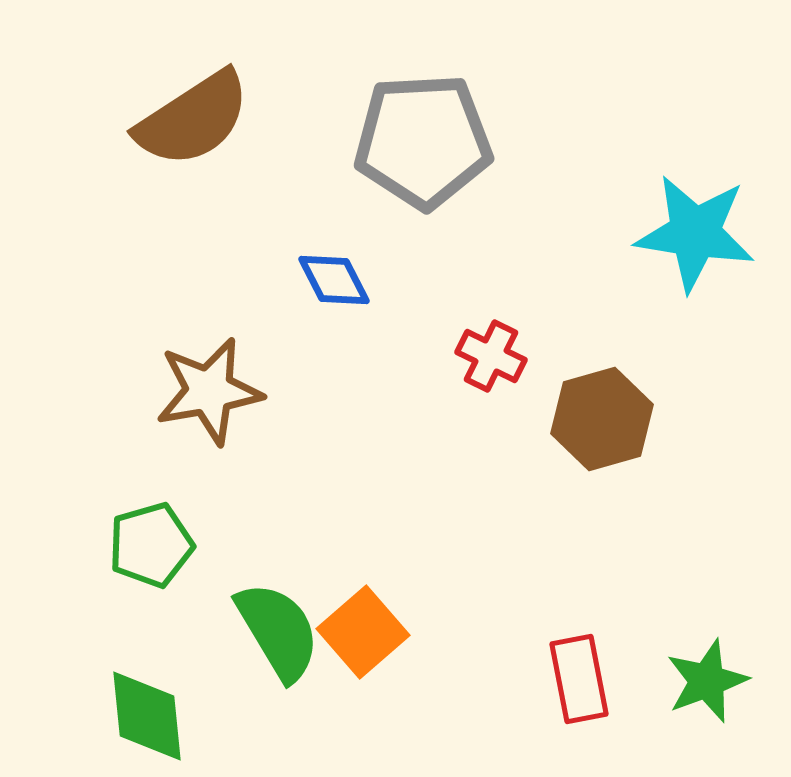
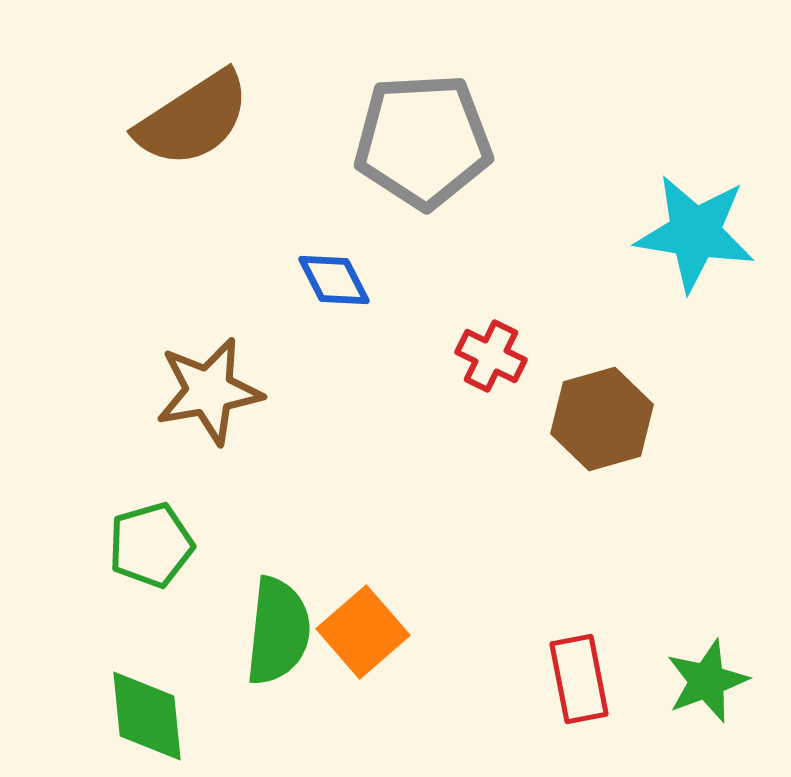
green semicircle: rotated 37 degrees clockwise
